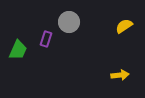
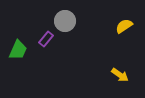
gray circle: moved 4 px left, 1 px up
purple rectangle: rotated 21 degrees clockwise
yellow arrow: rotated 42 degrees clockwise
